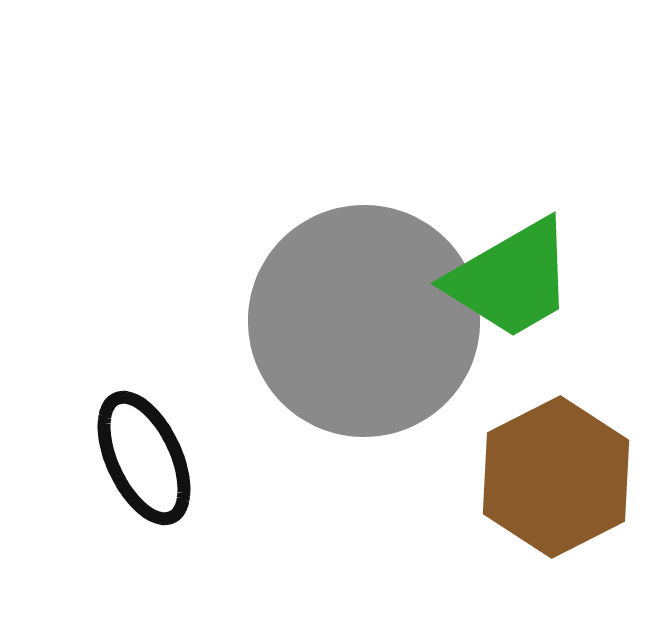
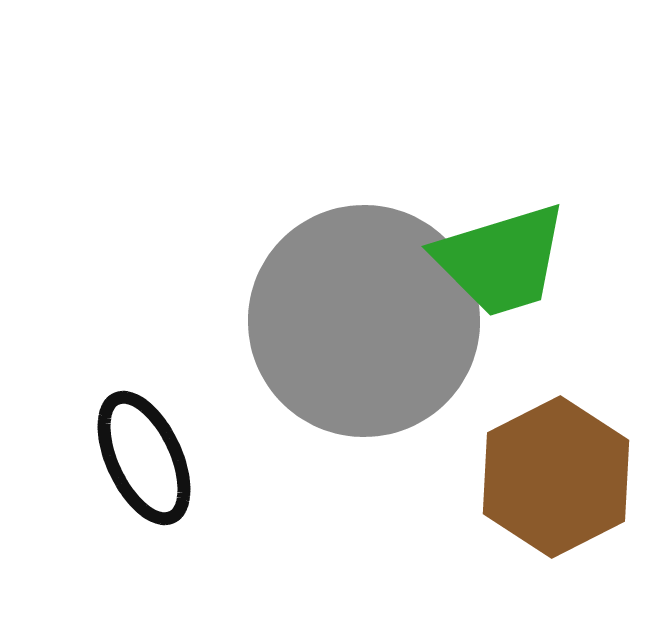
green trapezoid: moved 10 px left, 19 px up; rotated 13 degrees clockwise
